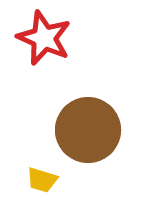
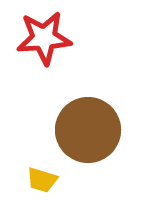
red star: rotated 28 degrees counterclockwise
